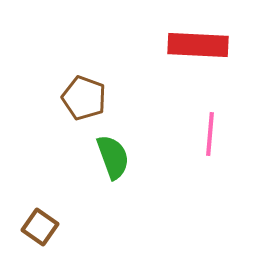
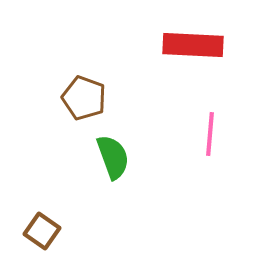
red rectangle: moved 5 px left
brown square: moved 2 px right, 4 px down
